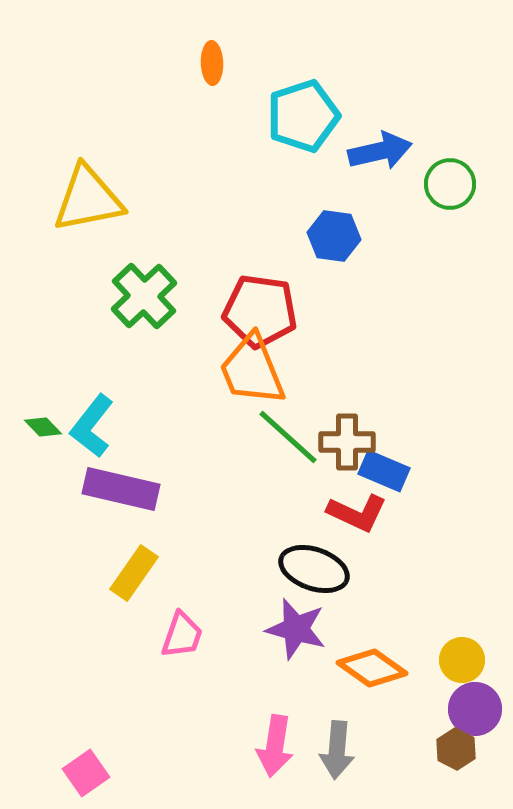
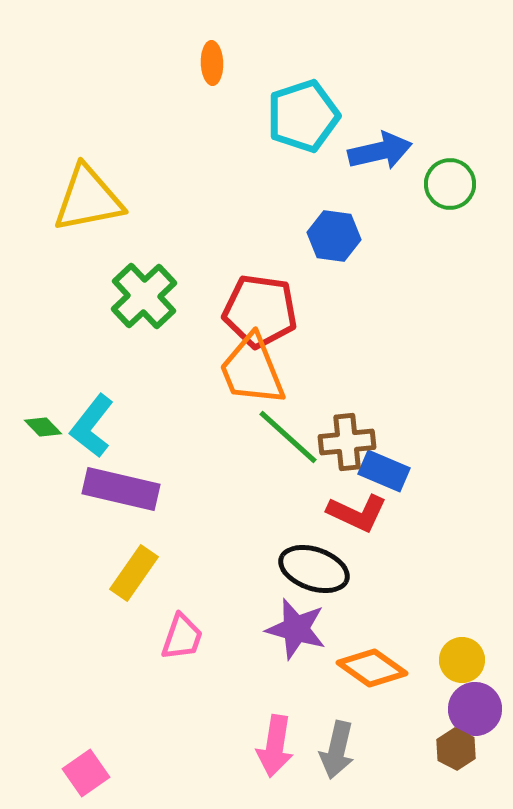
brown cross: rotated 6 degrees counterclockwise
pink trapezoid: moved 2 px down
gray arrow: rotated 8 degrees clockwise
